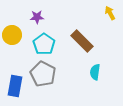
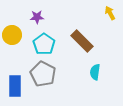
blue rectangle: rotated 10 degrees counterclockwise
